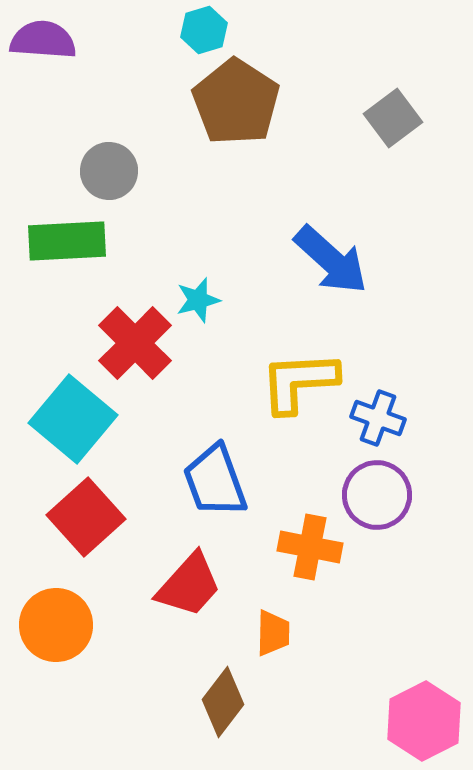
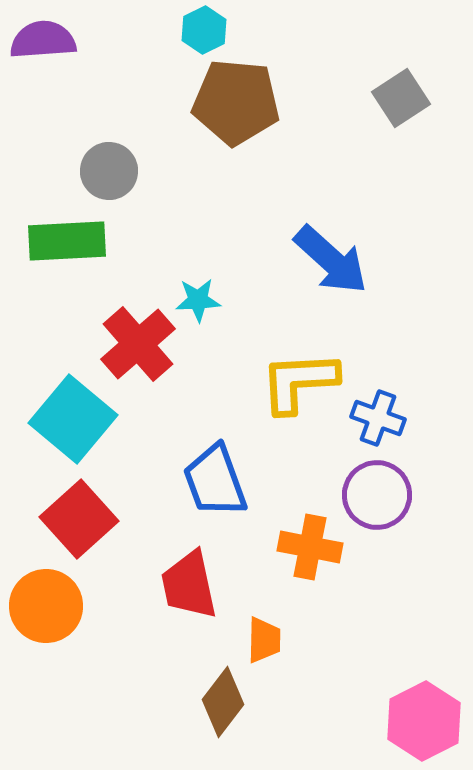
cyan hexagon: rotated 9 degrees counterclockwise
purple semicircle: rotated 8 degrees counterclockwise
brown pentagon: rotated 28 degrees counterclockwise
gray square: moved 8 px right, 20 px up; rotated 4 degrees clockwise
cyan star: rotated 12 degrees clockwise
red cross: moved 3 px right, 1 px down; rotated 4 degrees clockwise
red square: moved 7 px left, 2 px down
red trapezoid: rotated 126 degrees clockwise
orange circle: moved 10 px left, 19 px up
orange trapezoid: moved 9 px left, 7 px down
